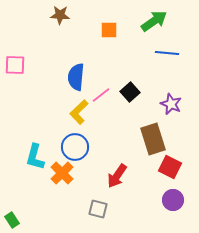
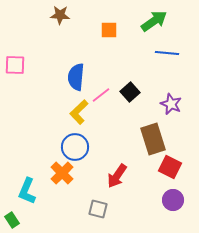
cyan L-shape: moved 8 px left, 34 px down; rotated 8 degrees clockwise
